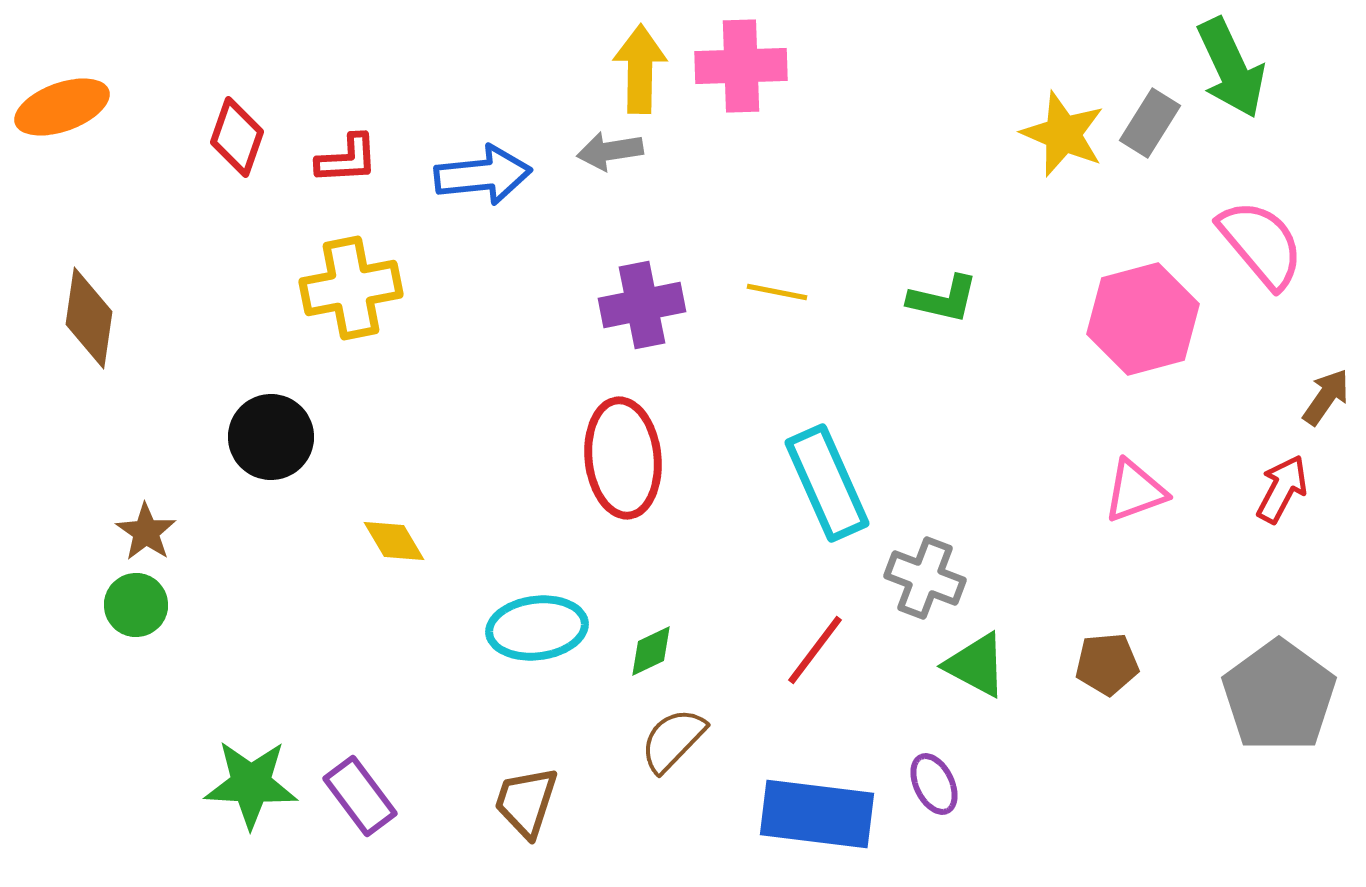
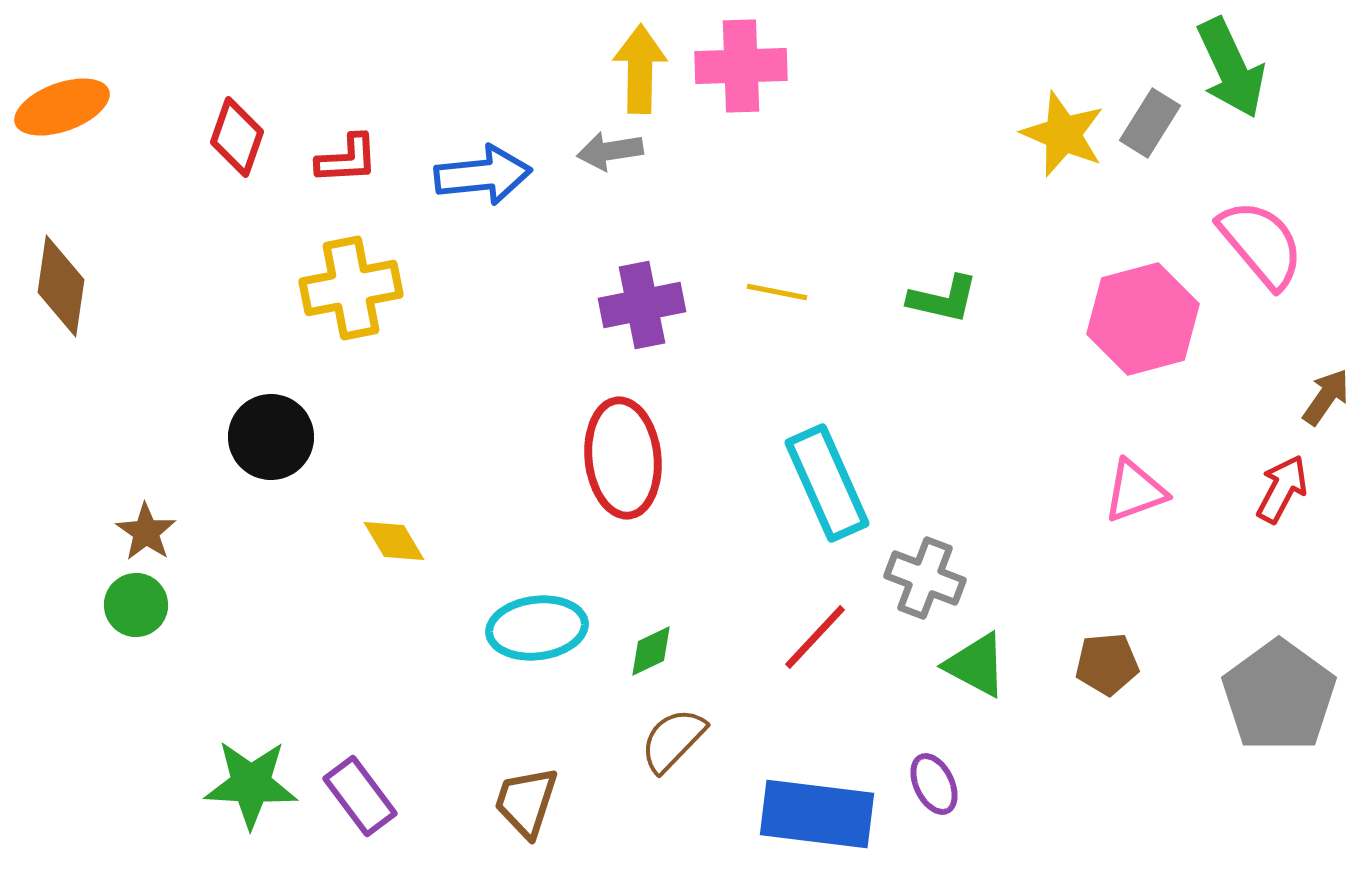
brown diamond: moved 28 px left, 32 px up
red line: moved 13 px up; rotated 6 degrees clockwise
